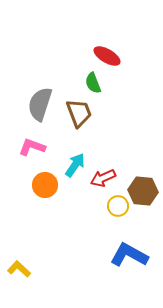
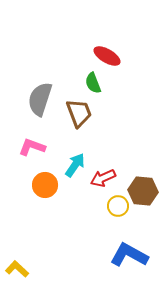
gray semicircle: moved 5 px up
yellow L-shape: moved 2 px left
